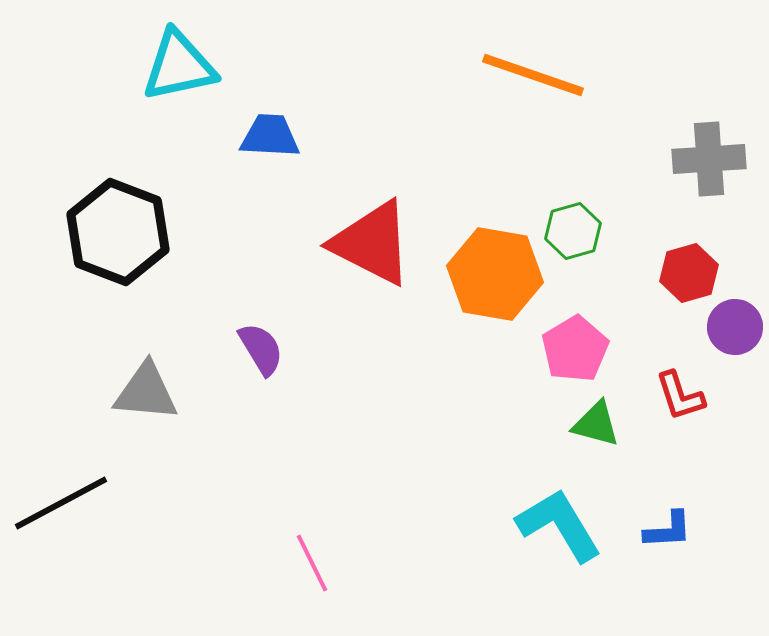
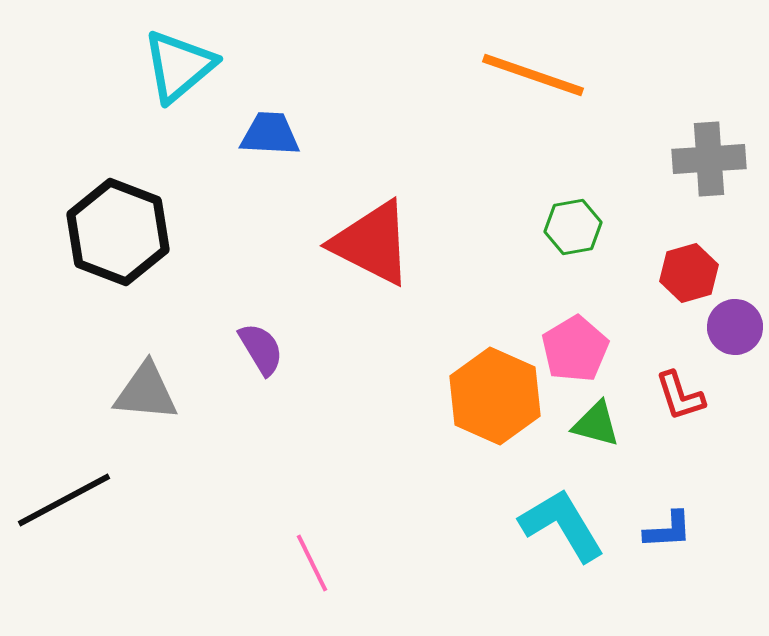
cyan triangle: rotated 28 degrees counterclockwise
blue trapezoid: moved 2 px up
green hexagon: moved 4 px up; rotated 6 degrees clockwise
orange hexagon: moved 122 px down; rotated 14 degrees clockwise
black line: moved 3 px right, 3 px up
cyan L-shape: moved 3 px right
